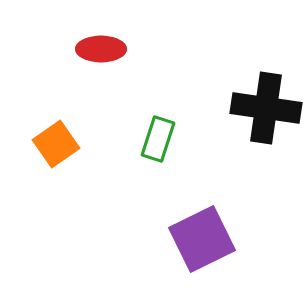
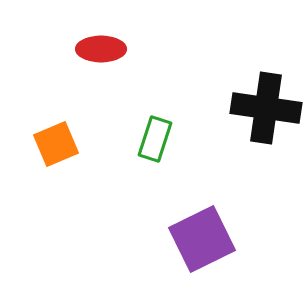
green rectangle: moved 3 px left
orange square: rotated 12 degrees clockwise
